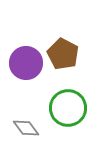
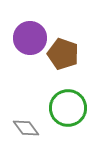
brown pentagon: rotated 8 degrees counterclockwise
purple circle: moved 4 px right, 25 px up
